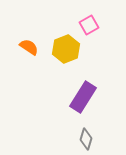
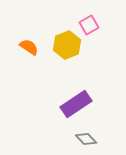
yellow hexagon: moved 1 px right, 4 px up
purple rectangle: moved 7 px left, 7 px down; rotated 24 degrees clockwise
gray diamond: rotated 60 degrees counterclockwise
